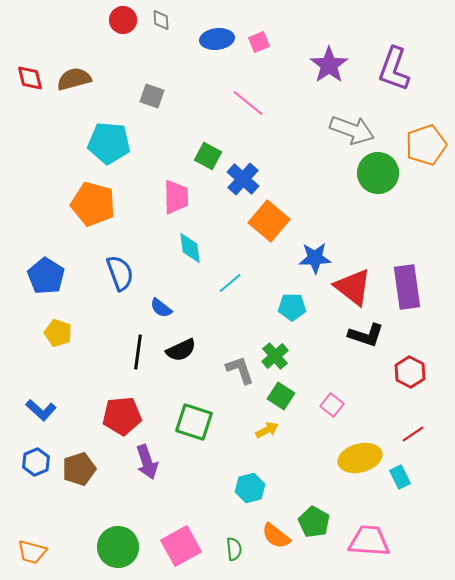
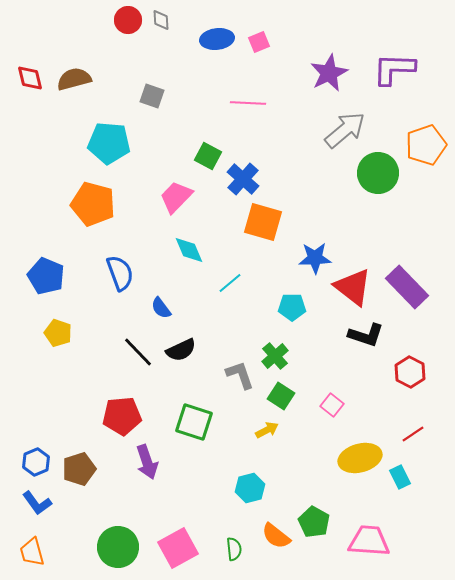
red circle at (123, 20): moved 5 px right
purple star at (329, 65): moved 8 px down; rotated 9 degrees clockwise
purple L-shape at (394, 69): rotated 72 degrees clockwise
pink line at (248, 103): rotated 36 degrees counterclockwise
gray arrow at (352, 130): moved 7 px left; rotated 60 degrees counterclockwise
pink trapezoid at (176, 197): rotated 135 degrees counterclockwise
orange square at (269, 221): moved 6 px left, 1 px down; rotated 24 degrees counterclockwise
cyan diamond at (190, 248): moved 1 px left, 2 px down; rotated 16 degrees counterclockwise
blue pentagon at (46, 276): rotated 9 degrees counterclockwise
purple rectangle at (407, 287): rotated 36 degrees counterclockwise
blue semicircle at (161, 308): rotated 15 degrees clockwise
black line at (138, 352): rotated 52 degrees counterclockwise
gray L-shape at (240, 370): moved 5 px down
blue L-shape at (41, 410): moved 4 px left, 93 px down; rotated 12 degrees clockwise
pink square at (181, 546): moved 3 px left, 2 px down
orange trapezoid at (32, 552): rotated 60 degrees clockwise
